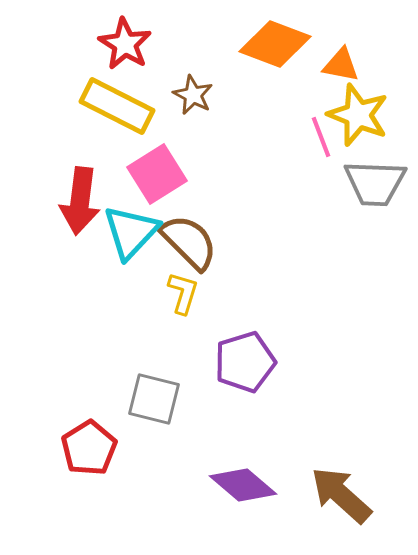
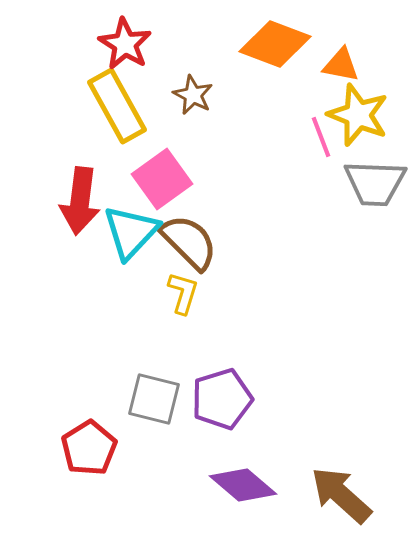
yellow rectangle: rotated 34 degrees clockwise
pink square: moved 5 px right, 5 px down; rotated 4 degrees counterclockwise
purple pentagon: moved 23 px left, 37 px down
